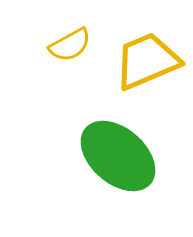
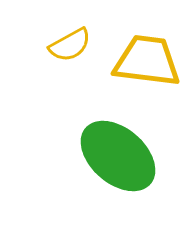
yellow trapezoid: rotated 30 degrees clockwise
